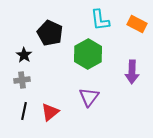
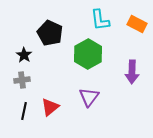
red triangle: moved 5 px up
